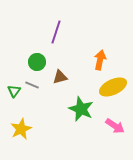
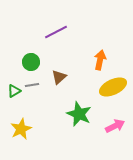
purple line: rotated 45 degrees clockwise
green circle: moved 6 px left
brown triangle: moved 1 px left; rotated 28 degrees counterclockwise
gray line: rotated 32 degrees counterclockwise
green triangle: rotated 24 degrees clockwise
green star: moved 2 px left, 5 px down
pink arrow: rotated 60 degrees counterclockwise
